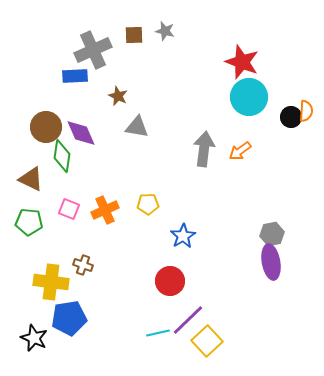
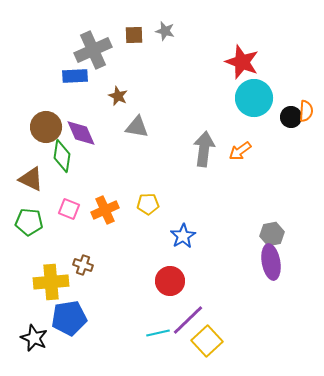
cyan circle: moved 5 px right, 1 px down
yellow cross: rotated 12 degrees counterclockwise
